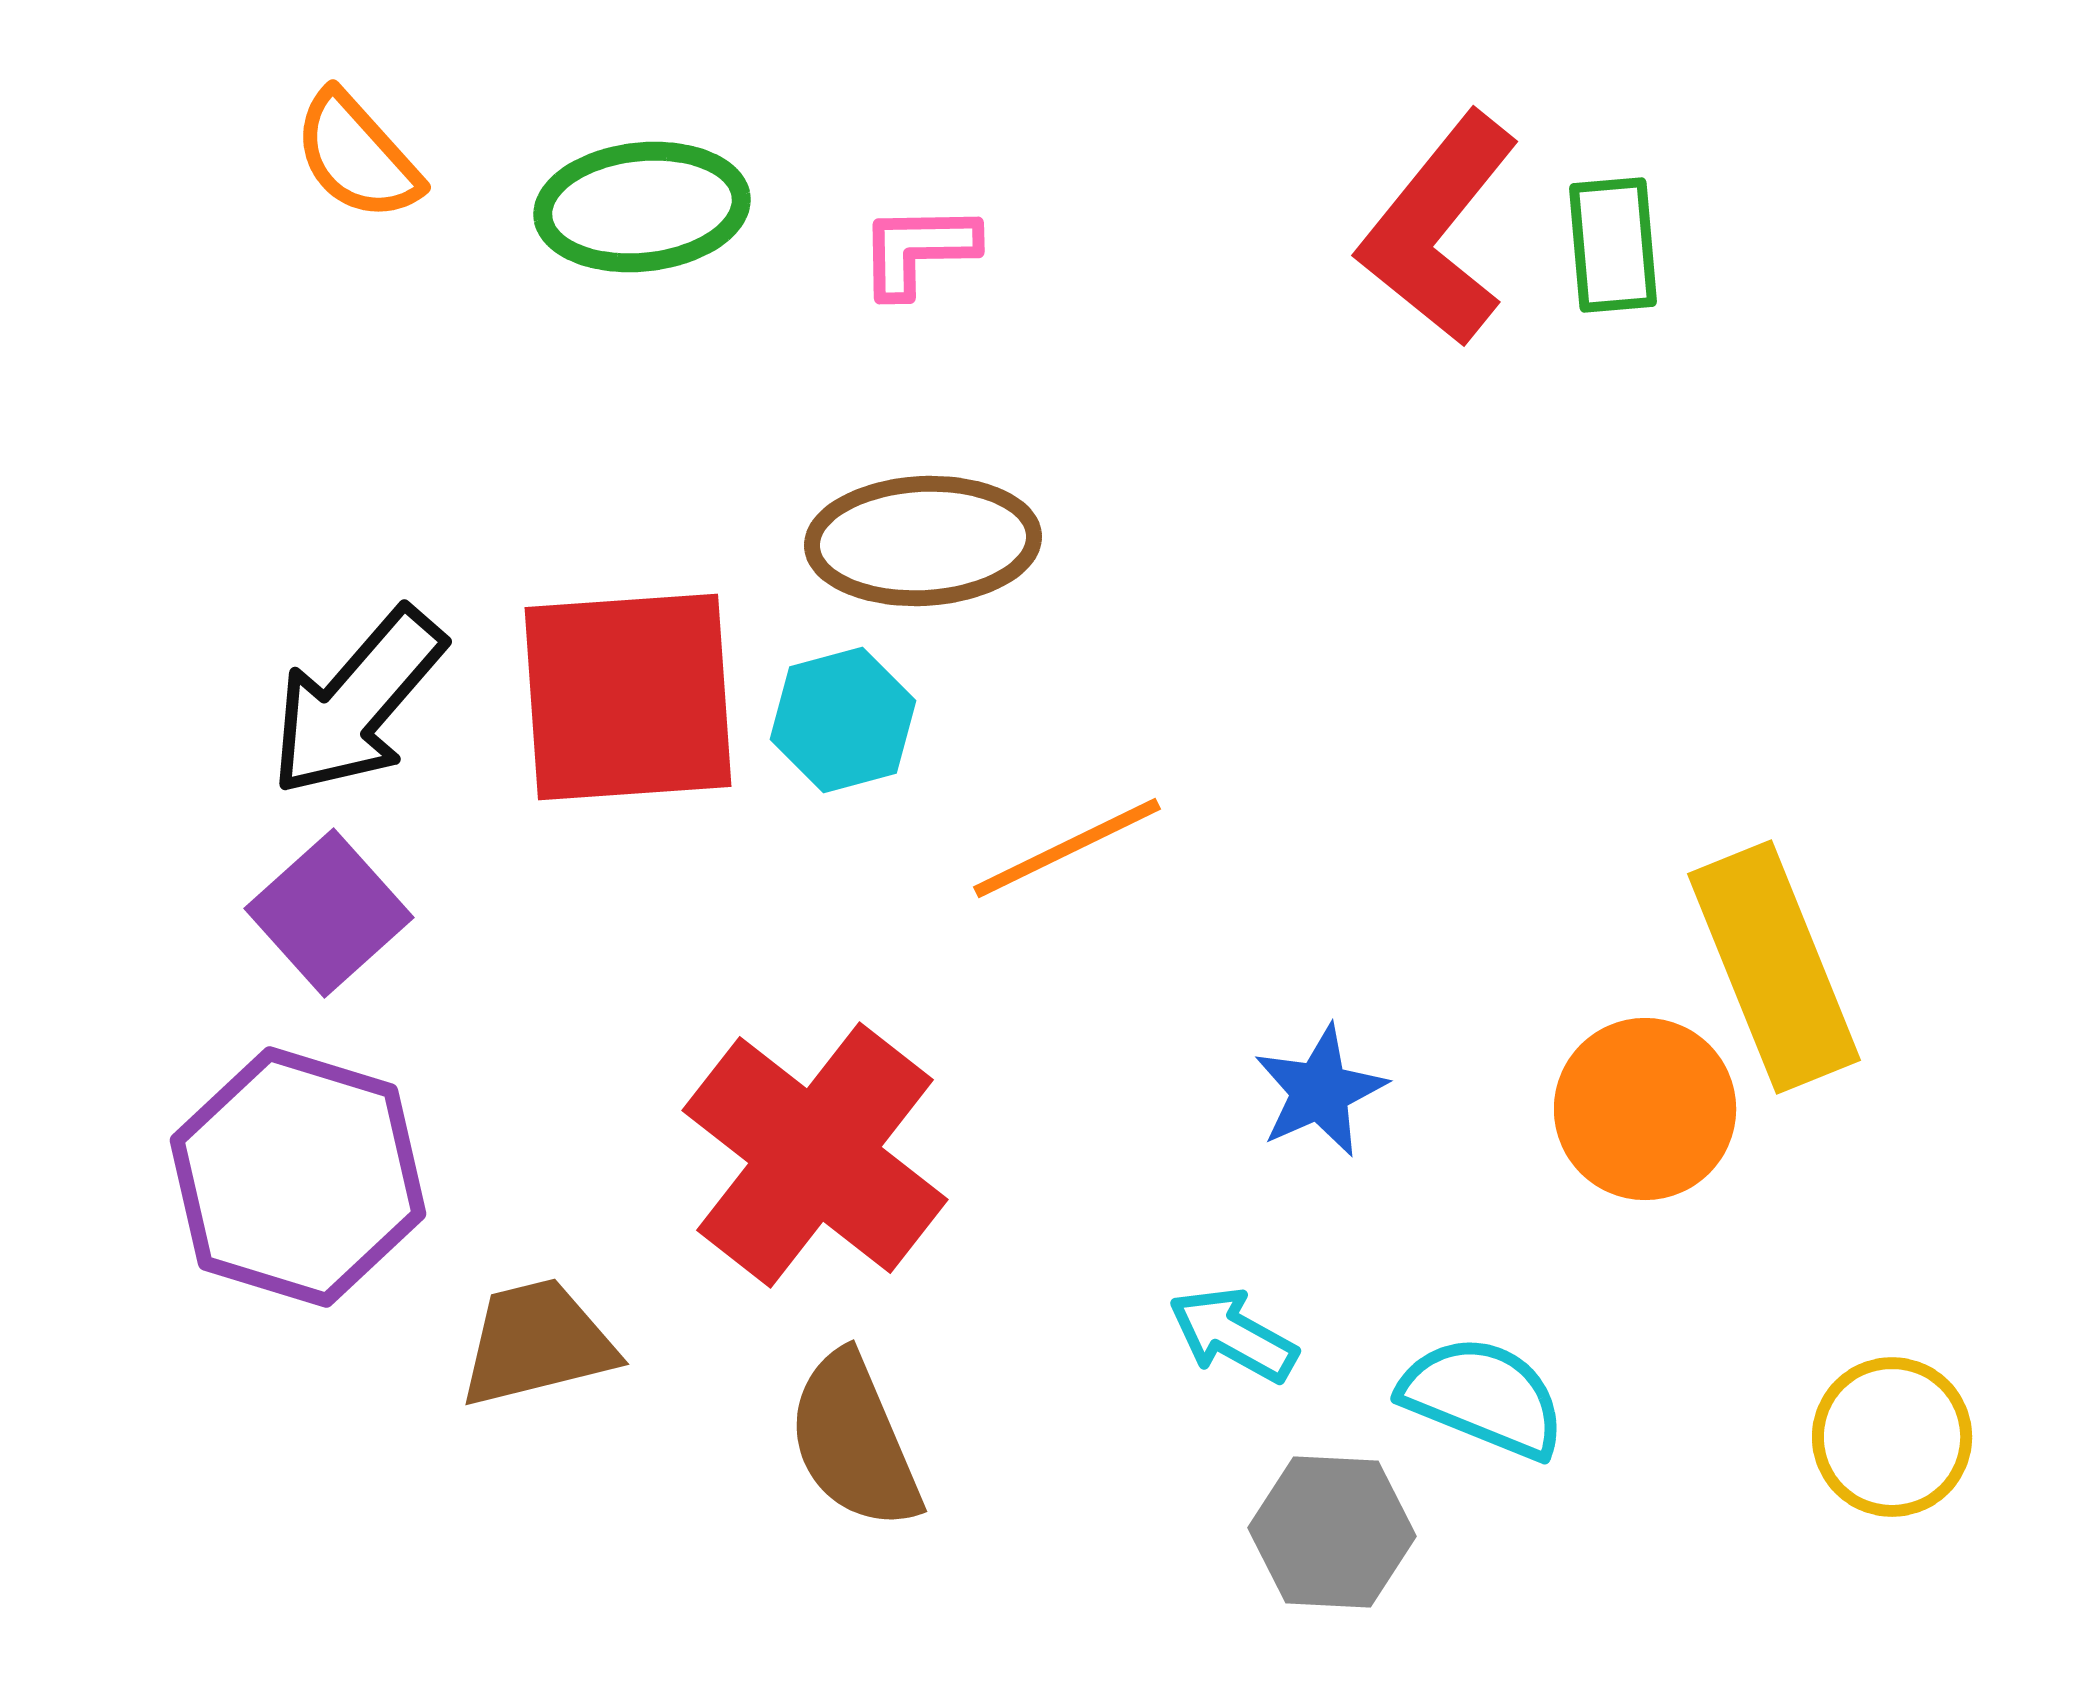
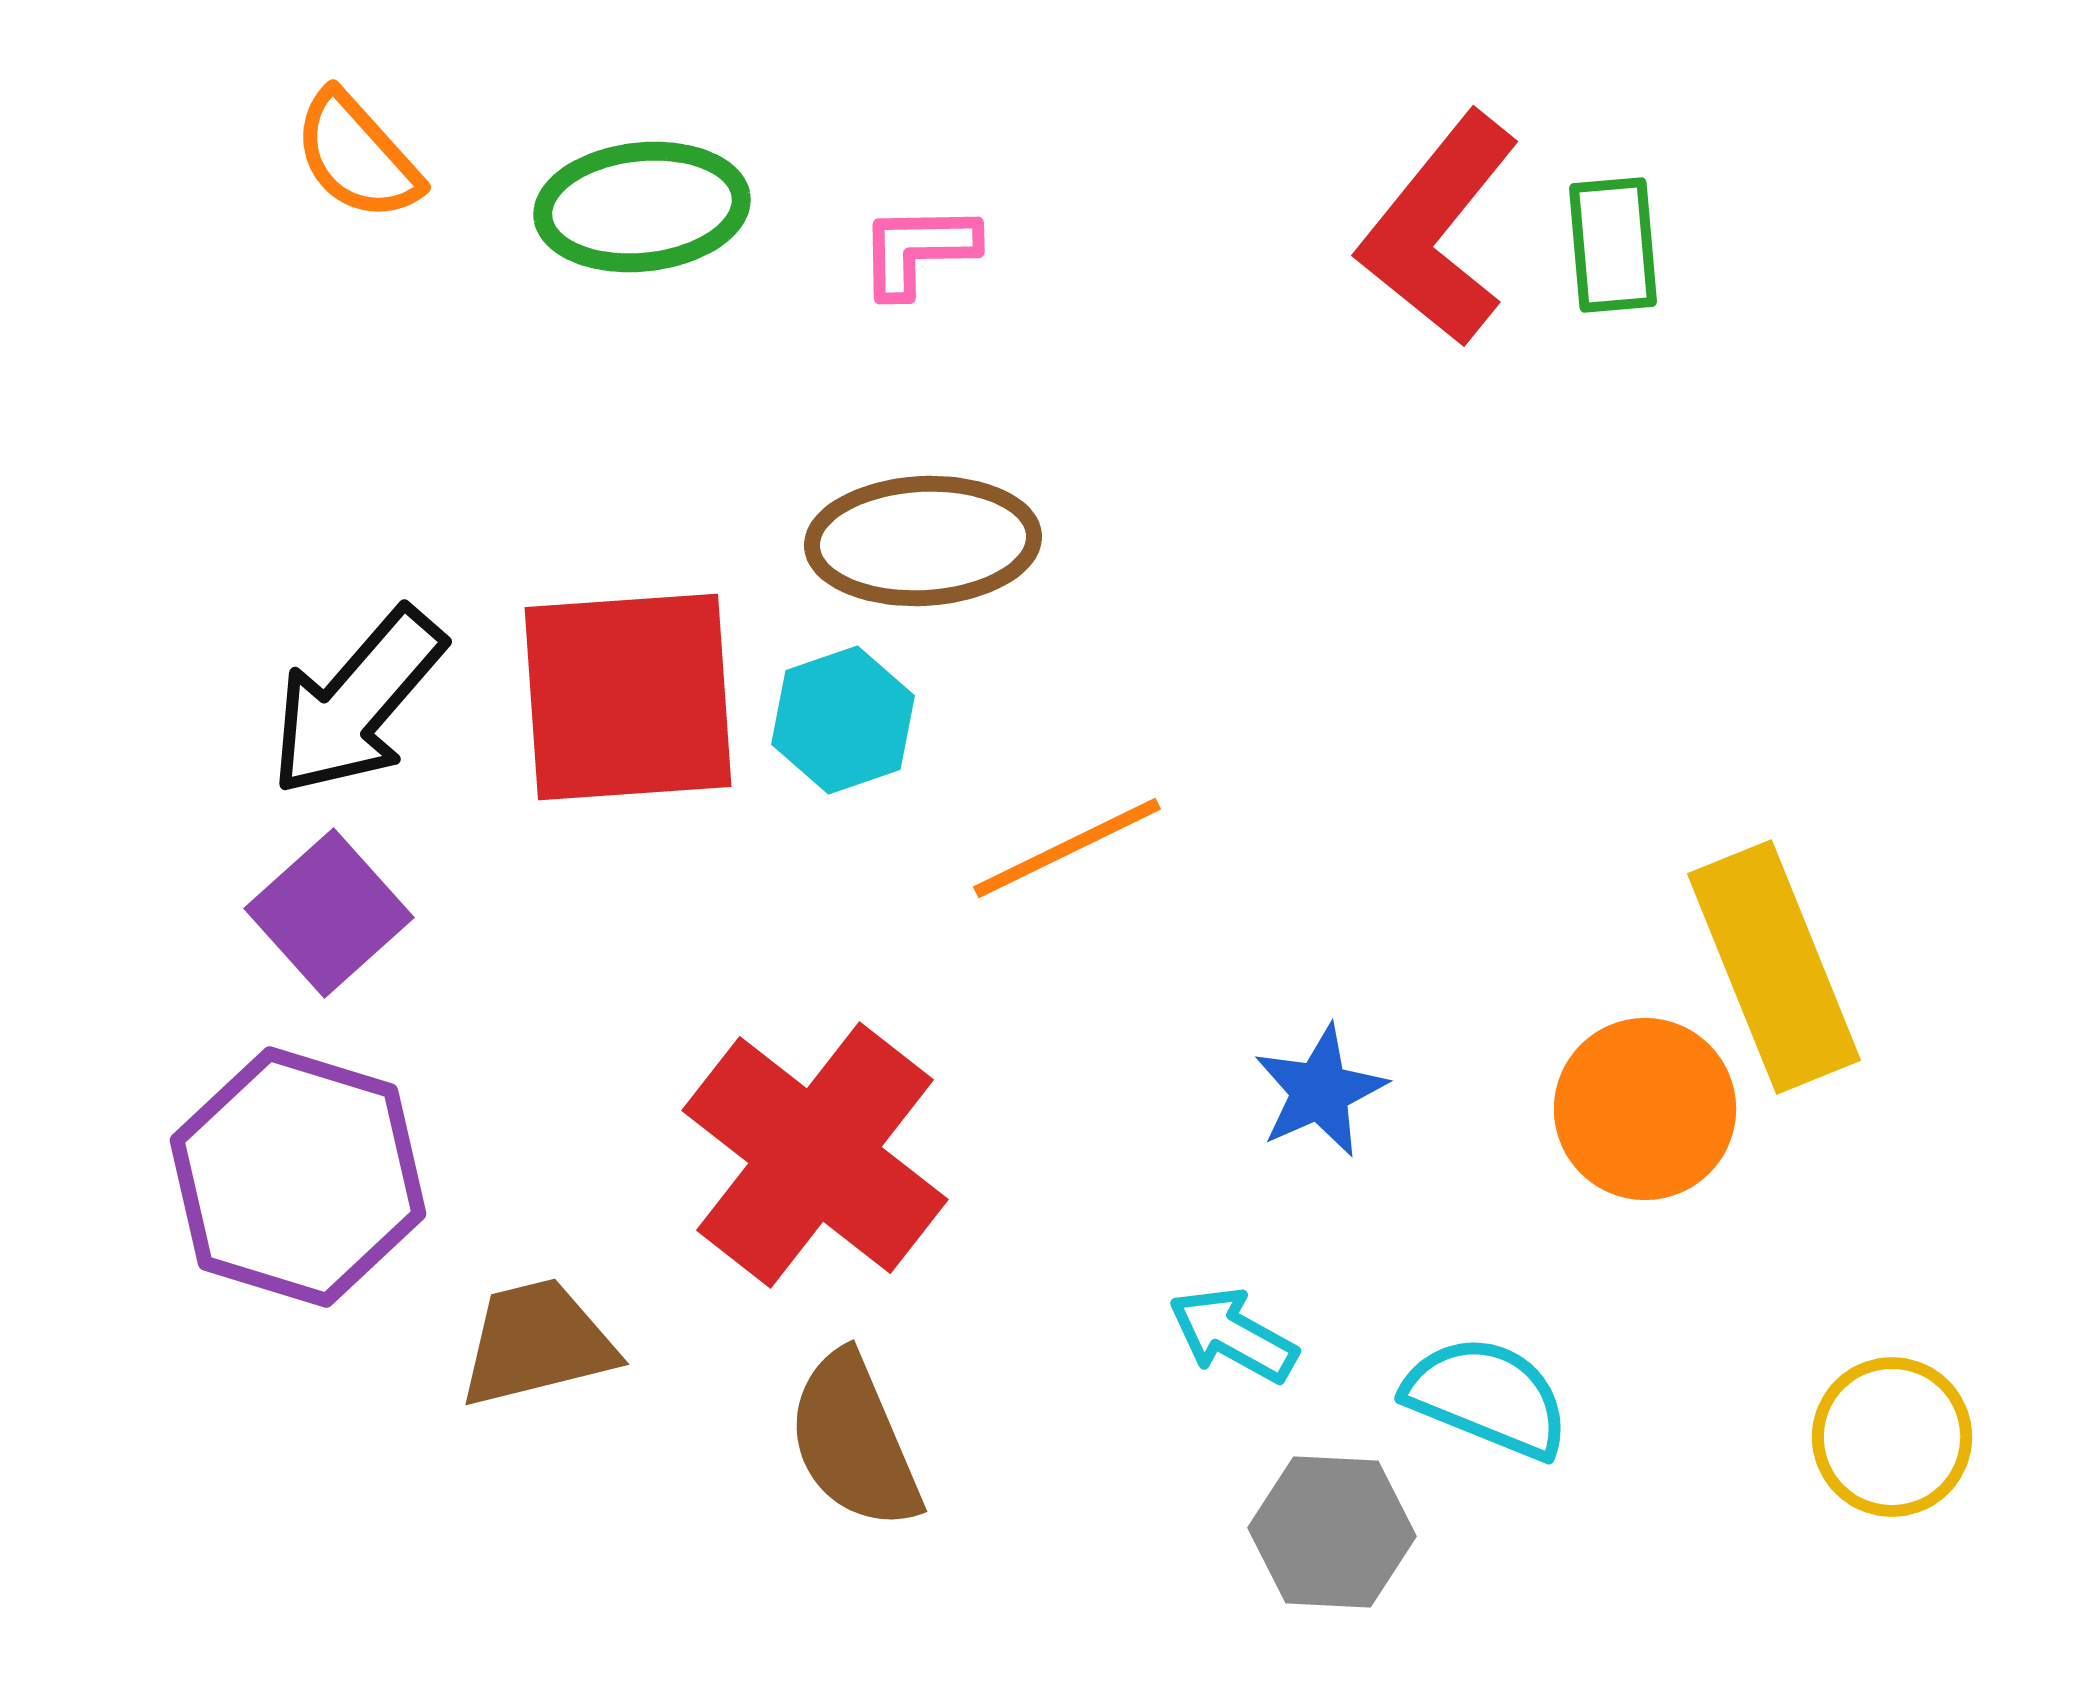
cyan hexagon: rotated 4 degrees counterclockwise
cyan semicircle: moved 4 px right
